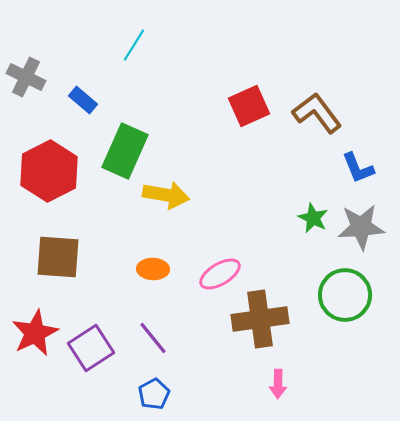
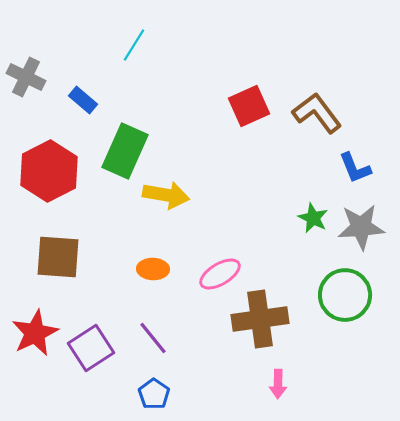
blue L-shape: moved 3 px left
blue pentagon: rotated 8 degrees counterclockwise
